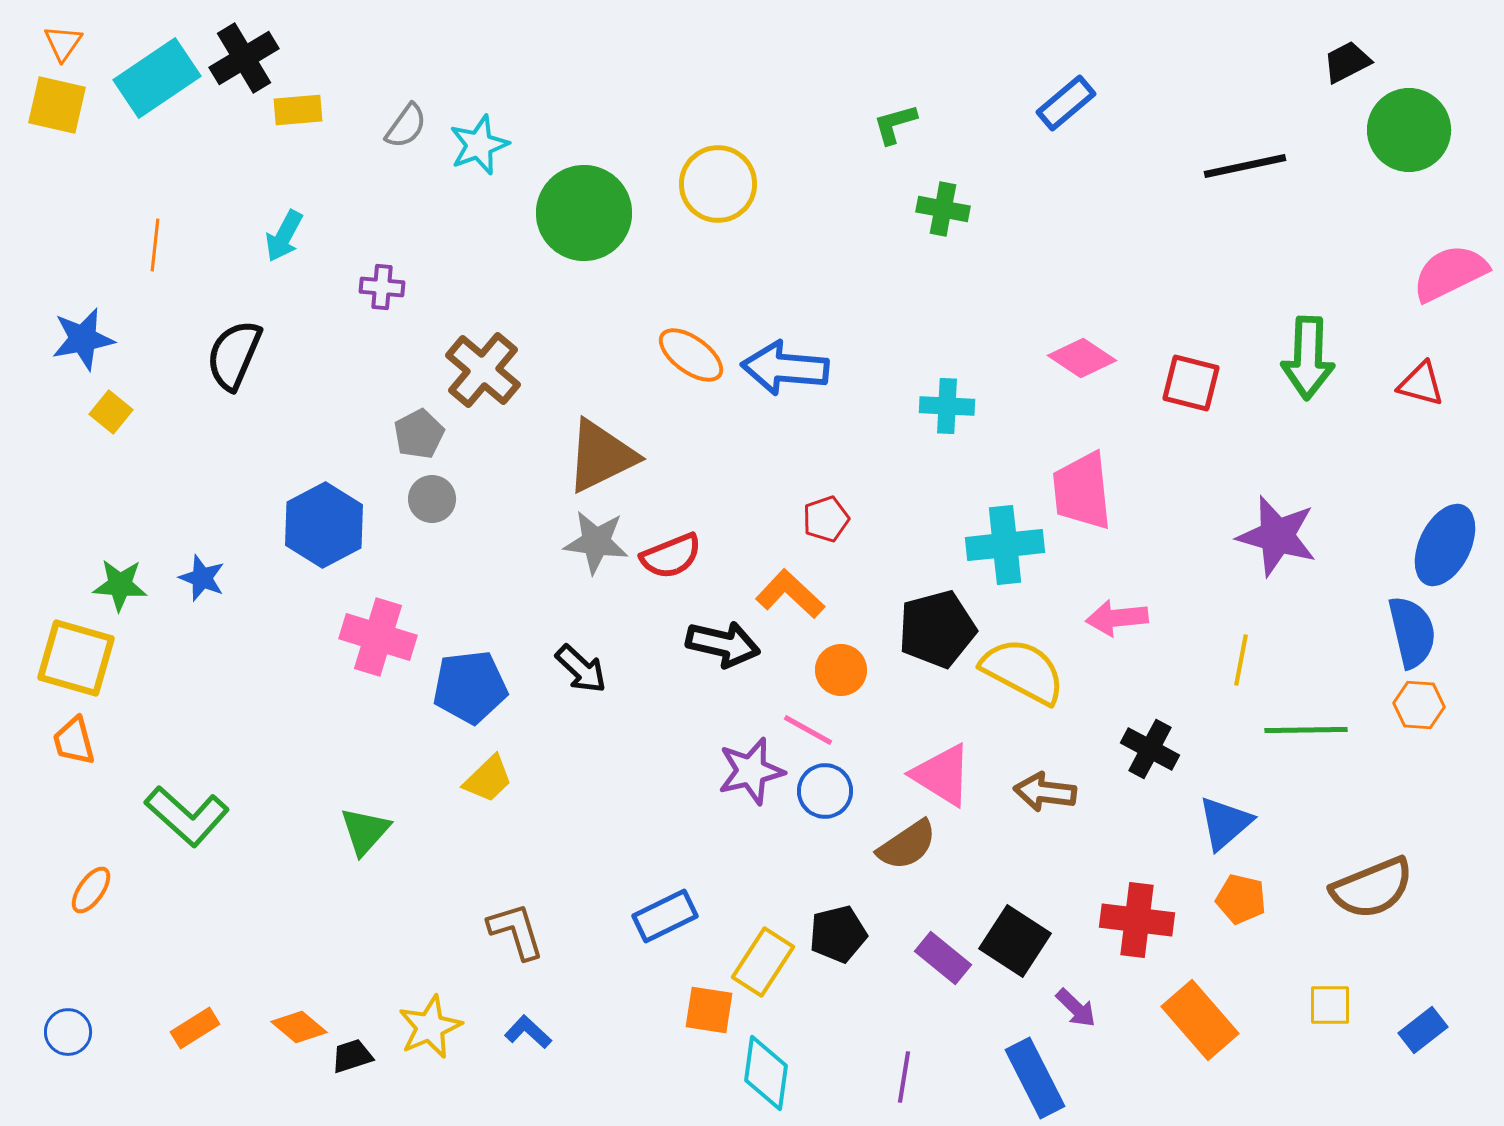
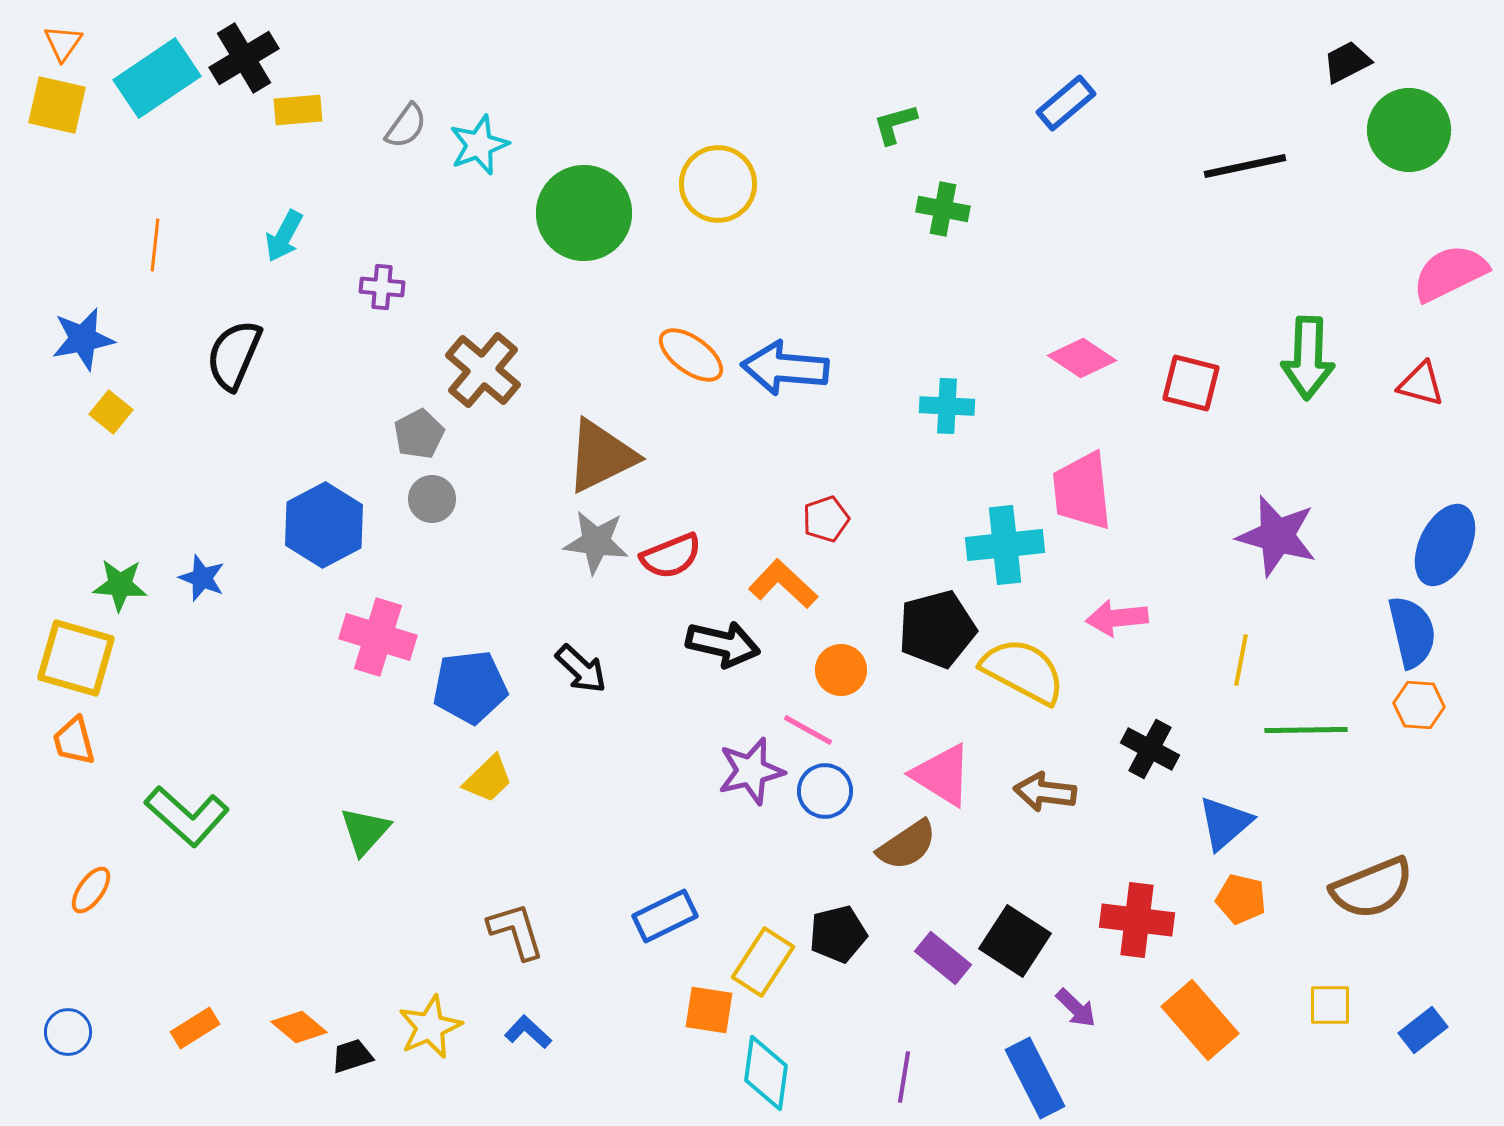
orange L-shape at (790, 594): moved 7 px left, 10 px up
